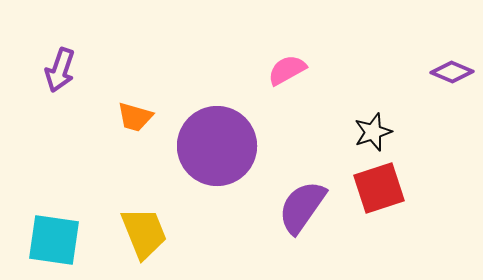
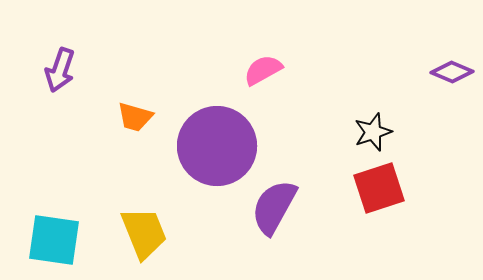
pink semicircle: moved 24 px left
purple semicircle: moved 28 px left; rotated 6 degrees counterclockwise
